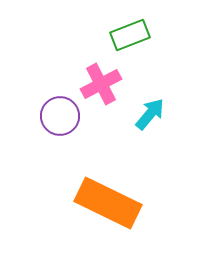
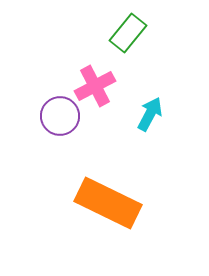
green rectangle: moved 2 px left, 2 px up; rotated 30 degrees counterclockwise
pink cross: moved 6 px left, 2 px down
cyan arrow: rotated 12 degrees counterclockwise
